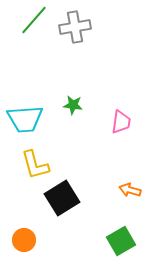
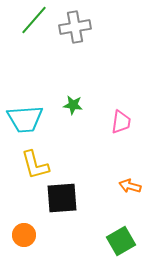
orange arrow: moved 4 px up
black square: rotated 28 degrees clockwise
orange circle: moved 5 px up
